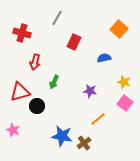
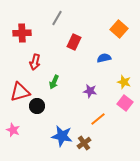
red cross: rotated 18 degrees counterclockwise
